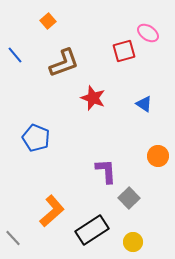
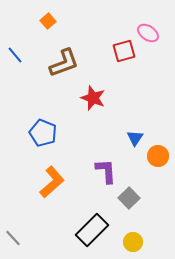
blue triangle: moved 9 px left, 34 px down; rotated 30 degrees clockwise
blue pentagon: moved 7 px right, 5 px up
orange L-shape: moved 29 px up
black rectangle: rotated 12 degrees counterclockwise
